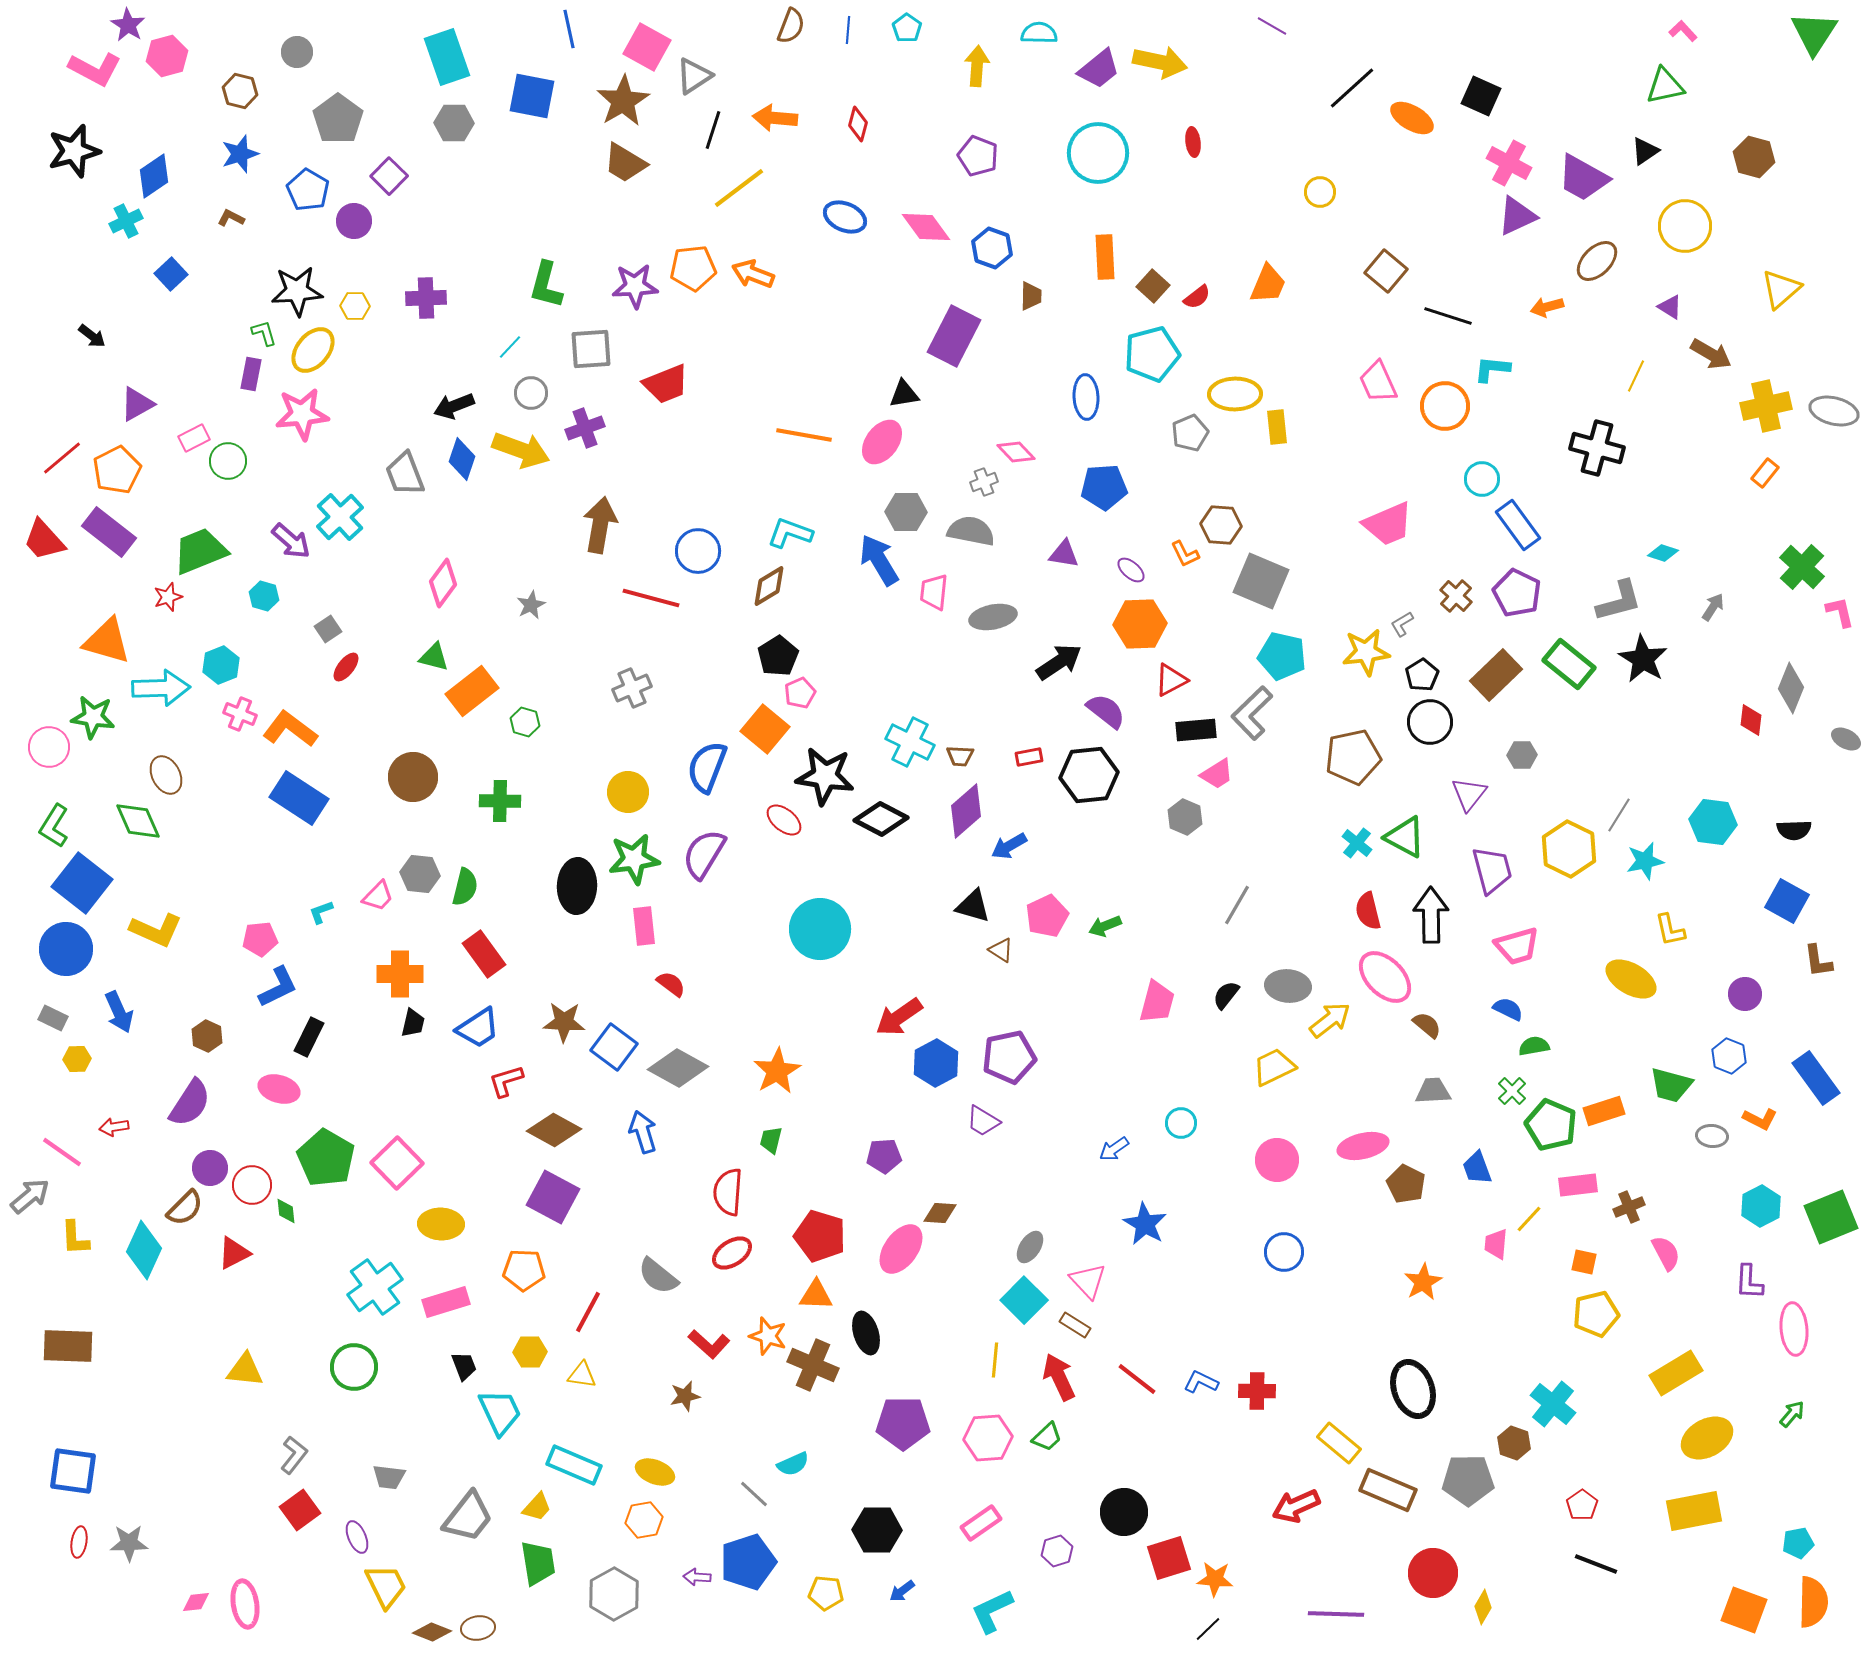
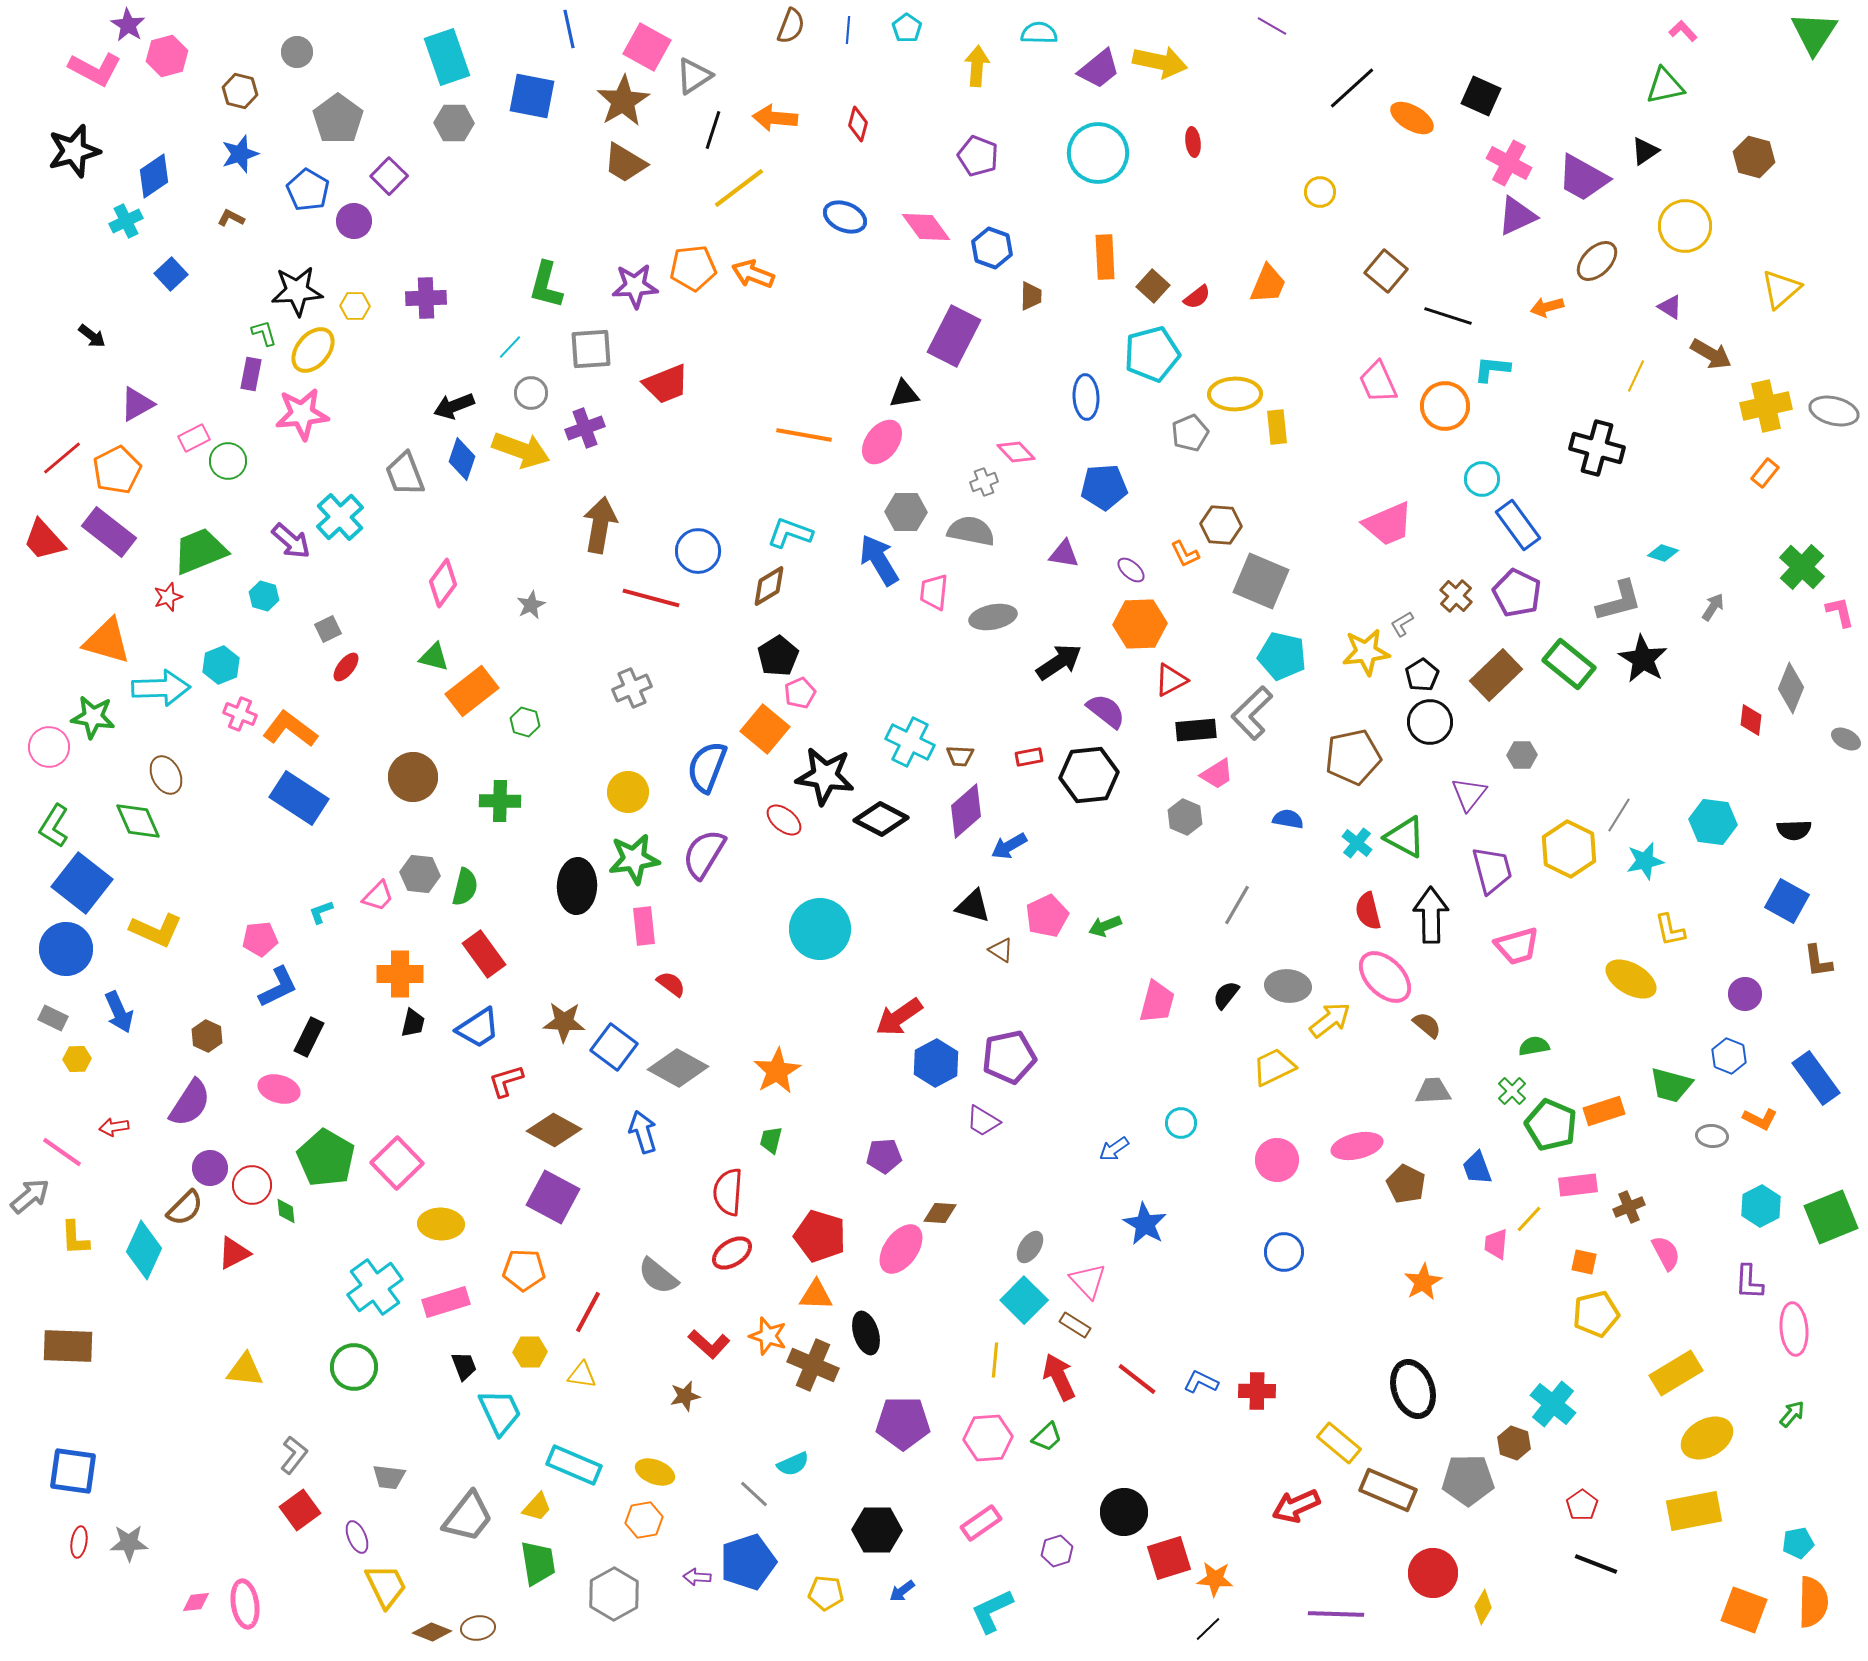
gray square at (328, 629): rotated 8 degrees clockwise
blue semicircle at (1508, 1009): moved 220 px left, 190 px up; rotated 16 degrees counterclockwise
pink ellipse at (1363, 1146): moved 6 px left
